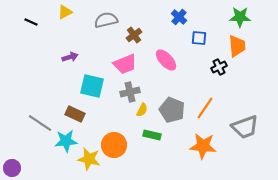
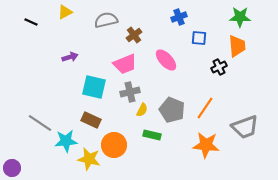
blue cross: rotated 28 degrees clockwise
cyan square: moved 2 px right, 1 px down
brown rectangle: moved 16 px right, 6 px down
orange star: moved 3 px right, 1 px up
